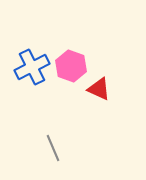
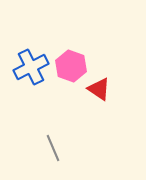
blue cross: moved 1 px left
red triangle: rotated 10 degrees clockwise
